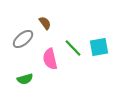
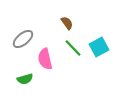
brown semicircle: moved 22 px right
cyan square: rotated 18 degrees counterclockwise
pink semicircle: moved 5 px left
